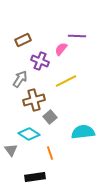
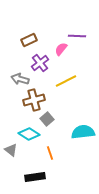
brown rectangle: moved 6 px right
purple cross: moved 2 px down; rotated 30 degrees clockwise
gray arrow: rotated 108 degrees counterclockwise
gray square: moved 3 px left, 2 px down
gray triangle: rotated 16 degrees counterclockwise
